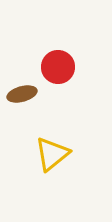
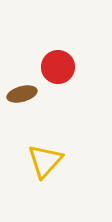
yellow triangle: moved 7 px left, 7 px down; rotated 9 degrees counterclockwise
